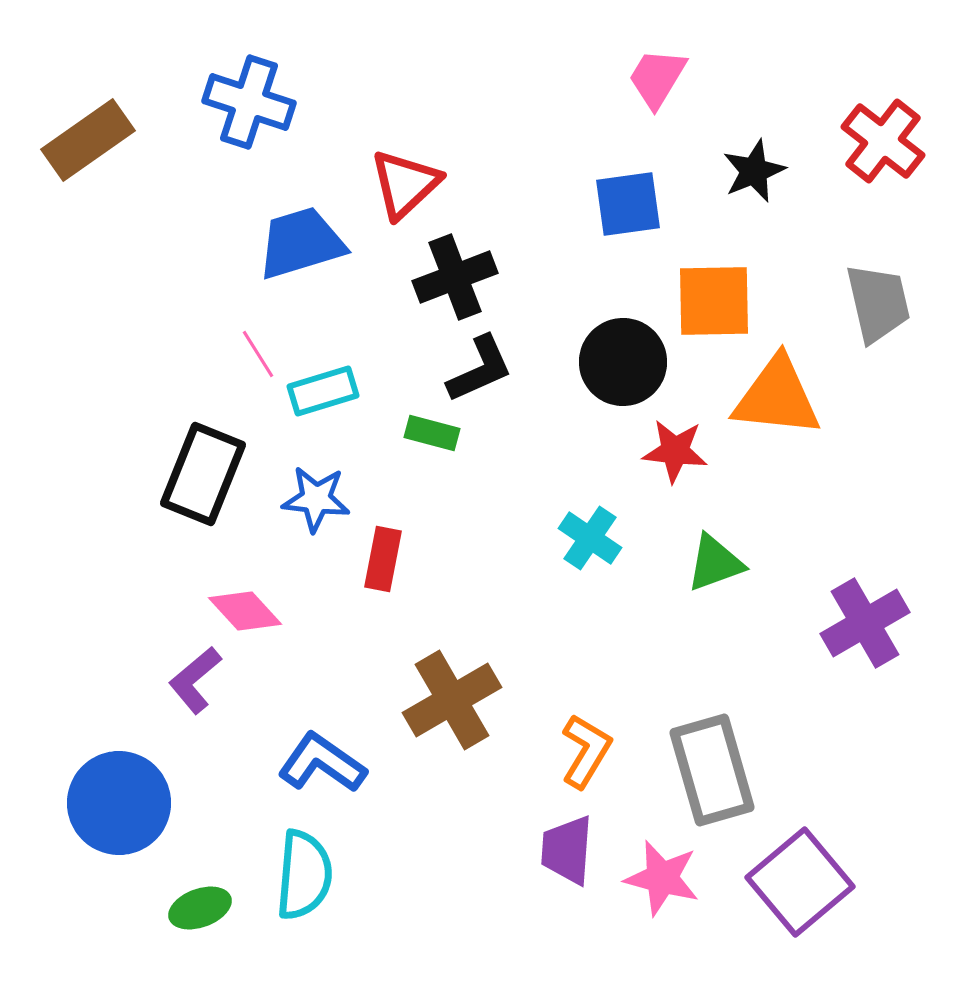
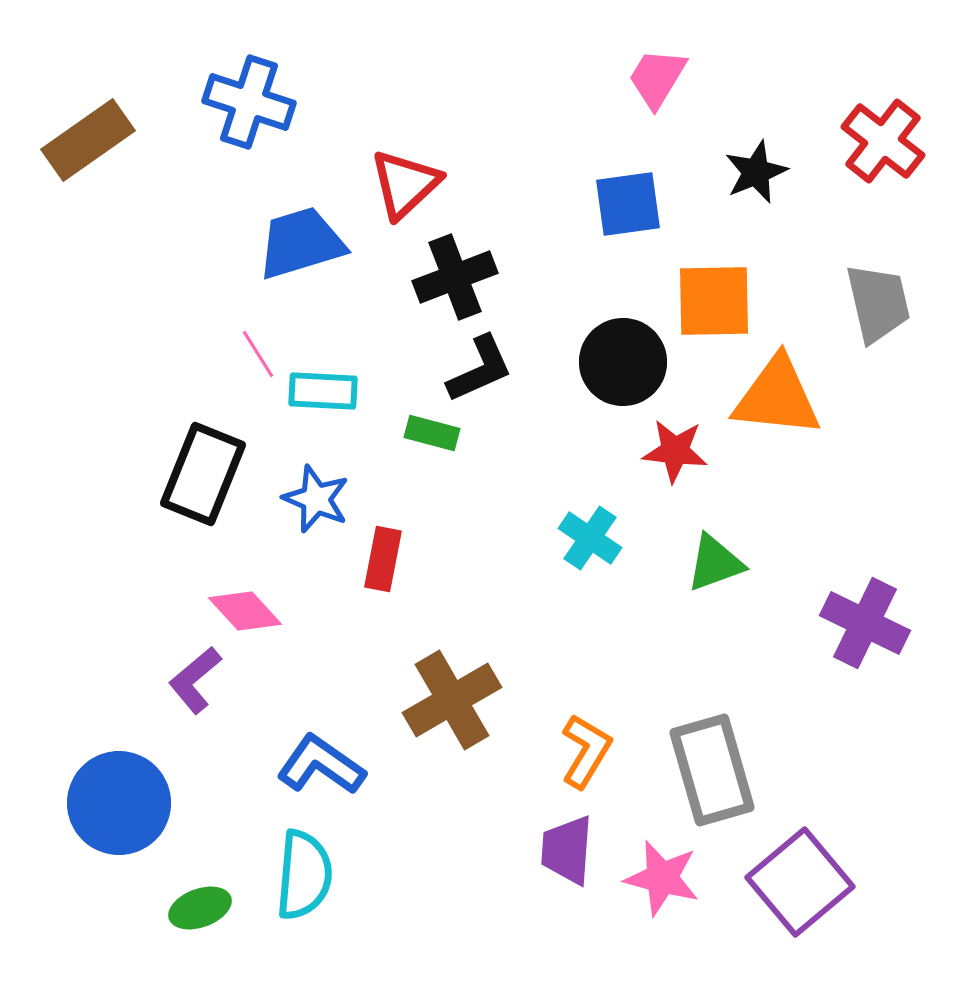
black star: moved 2 px right, 1 px down
cyan rectangle: rotated 20 degrees clockwise
blue star: rotated 16 degrees clockwise
purple cross: rotated 34 degrees counterclockwise
blue L-shape: moved 1 px left, 2 px down
